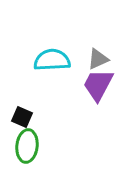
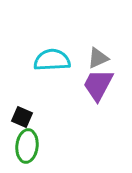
gray triangle: moved 1 px up
